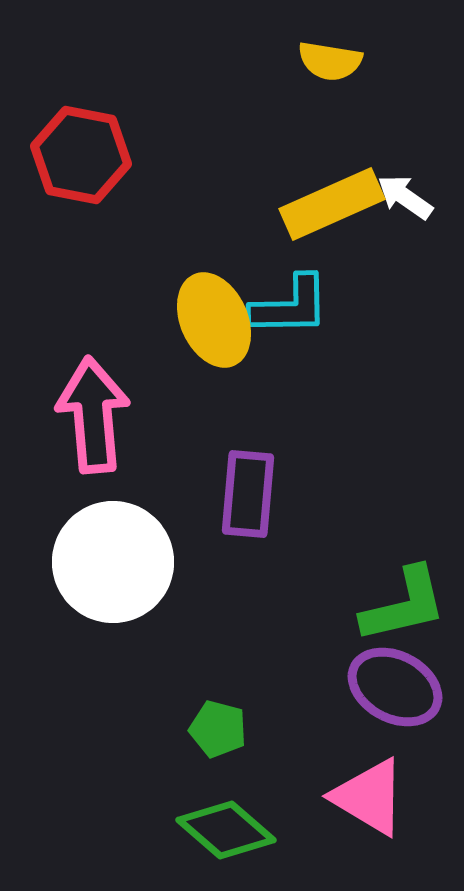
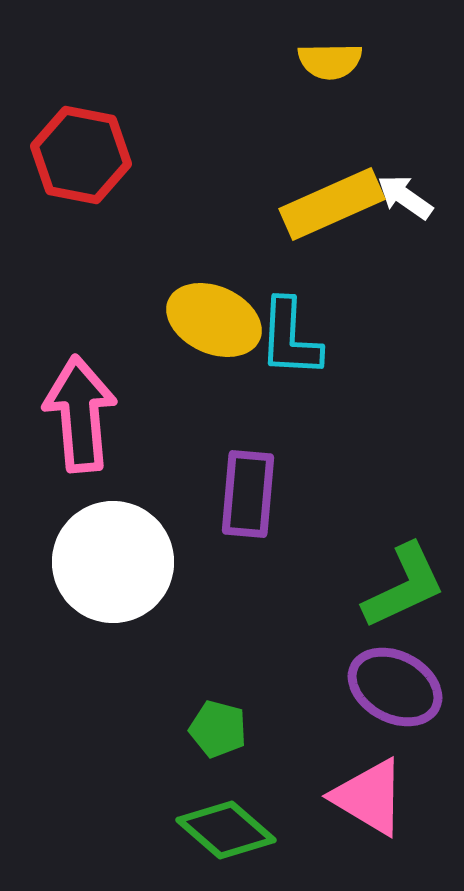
yellow semicircle: rotated 10 degrees counterclockwise
cyan L-shape: moved 32 px down; rotated 94 degrees clockwise
yellow ellipse: rotated 42 degrees counterclockwise
pink arrow: moved 13 px left, 1 px up
green L-shape: moved 19 px up; rotated 12 degrees counterclockwise
